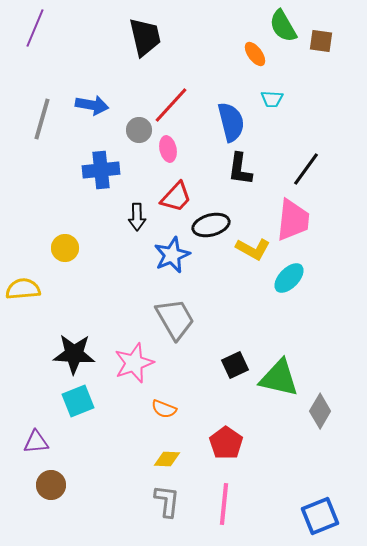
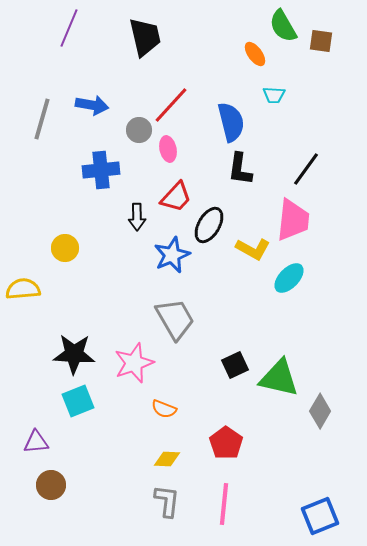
purple line: moved 34 px right
cyan trapezoid: moved 2 px right, 4 px up
black ellipse: moved 2 px left; rotated 45 degrees counterclockwise
